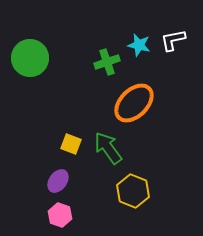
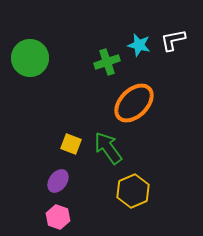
yellow hexagon: rotated 16 degrees clockwise
pink hexagon: moved 2 px left, 2 px down
